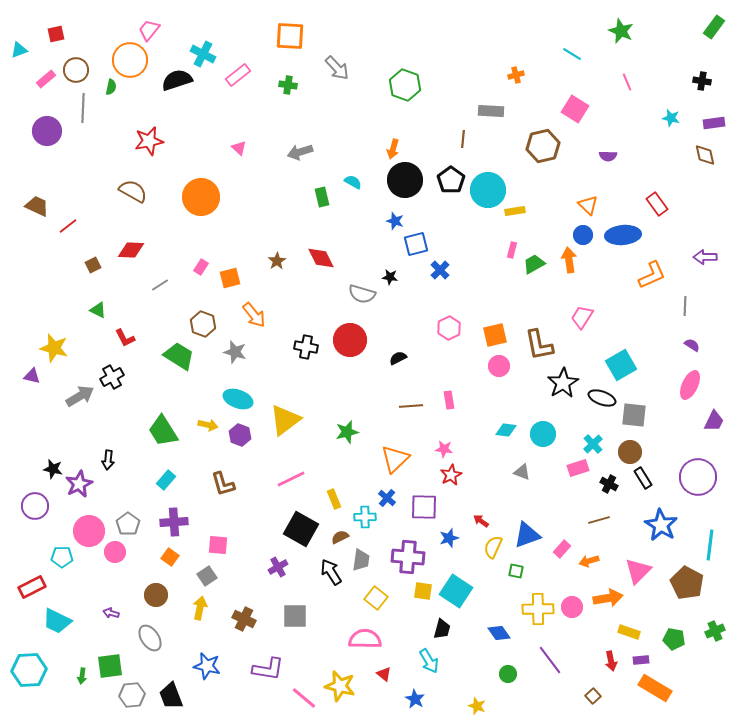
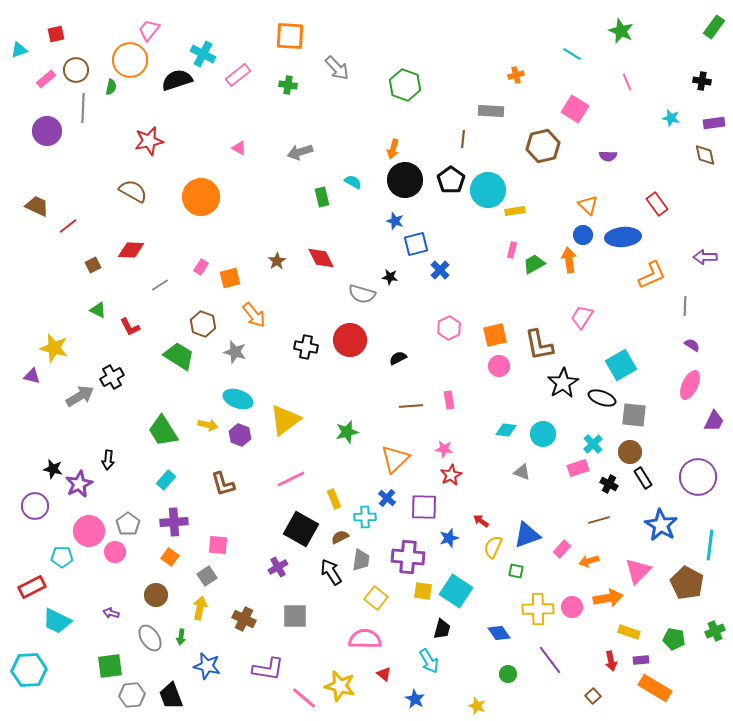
pink triangle at (239, 148): rotated 14 degrees counterclockwise
blue ellipse at (623, 235): moved 2 px down
red L-shape at (125, 338): moved 5 px right, 11 px up
green arrow at (82, 676): moved 99 px right, 39 px up
